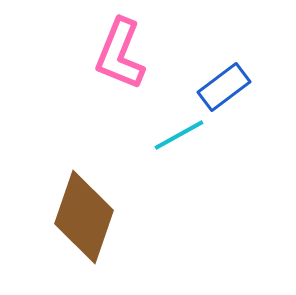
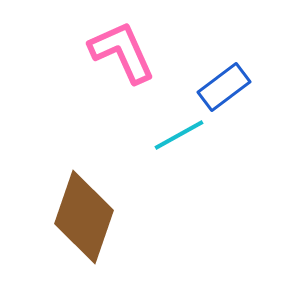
pink L-shape: moved 2 px right, 2 px up; rotated 134 degrees clockwise
